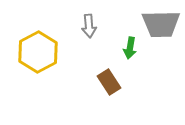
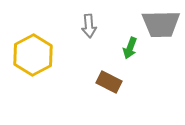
green arrow: rotated 10 degrees clockwise
yellow hexagon: moved 5 px left, 3 px down
brown rectangle: rotated 30 degrees counterclockwise
